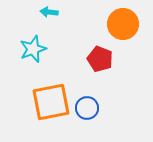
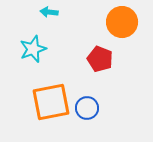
orange circle: moved 1 px left, 2 px up
